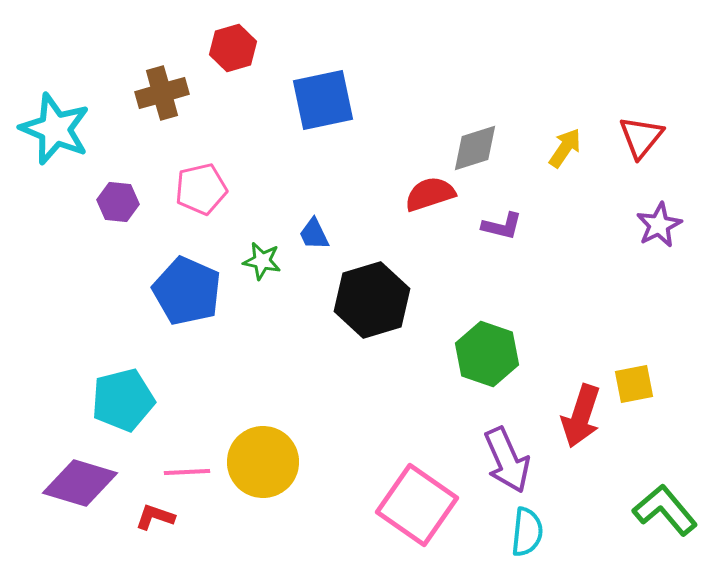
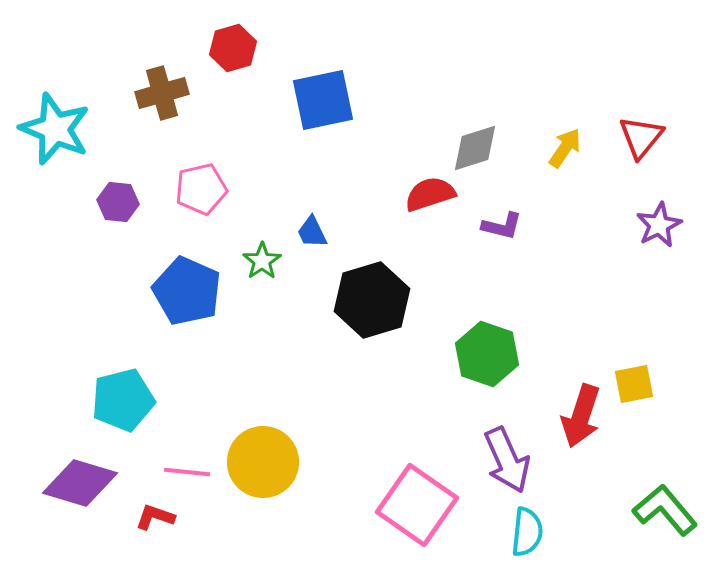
blue trapezoid: moved 2 px left, 2 px up
green star: rotated 27 degrees clockwise
pink line: rotated 9 degrees clockwise
